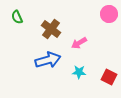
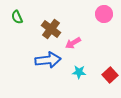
pink circle: moved 5 px left
pink arrow: moved 6 px left
blue arrow: rotated 10 degrees clockwise
red square: moved 1 px right, 2 px up; rotated 21 degrees clockwise
